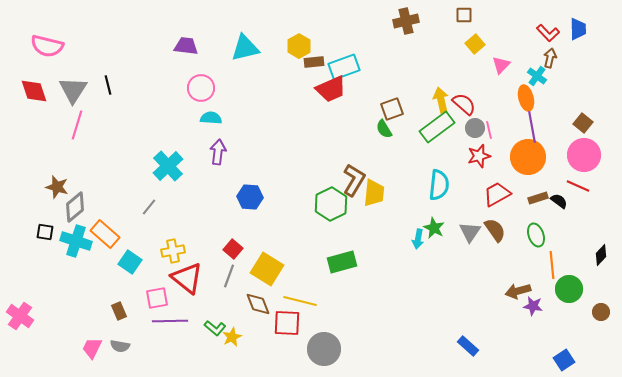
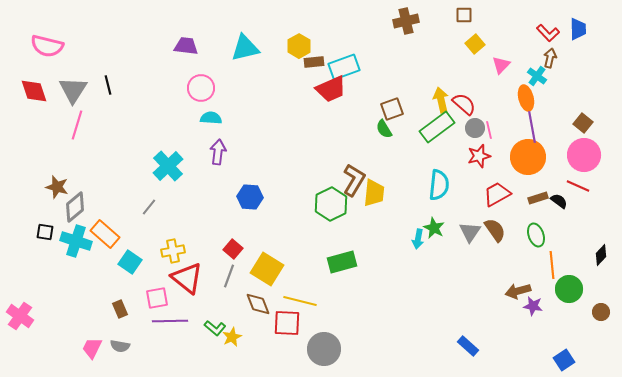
brown rectangle at (119, 311): moved 1 px right, 2 px up
